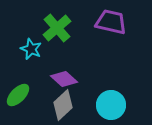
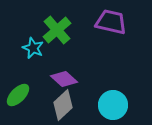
green cross: moved 2 px down
cyan star: moved 2 px right, 1 px up
cyan circle: moved 2 px right
